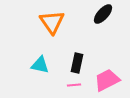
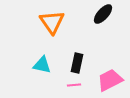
cyan triangle: moved 2 px right
pink trapezoid: moved 3 px right
